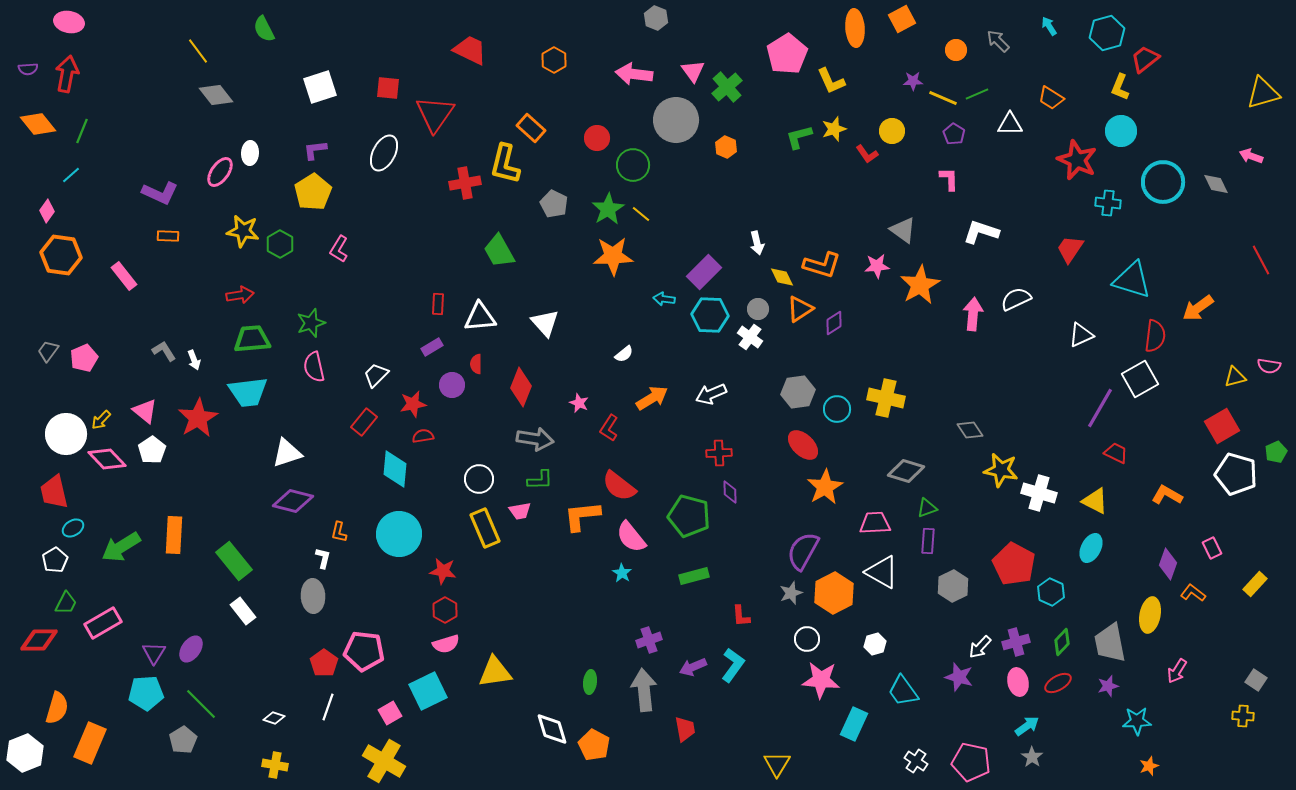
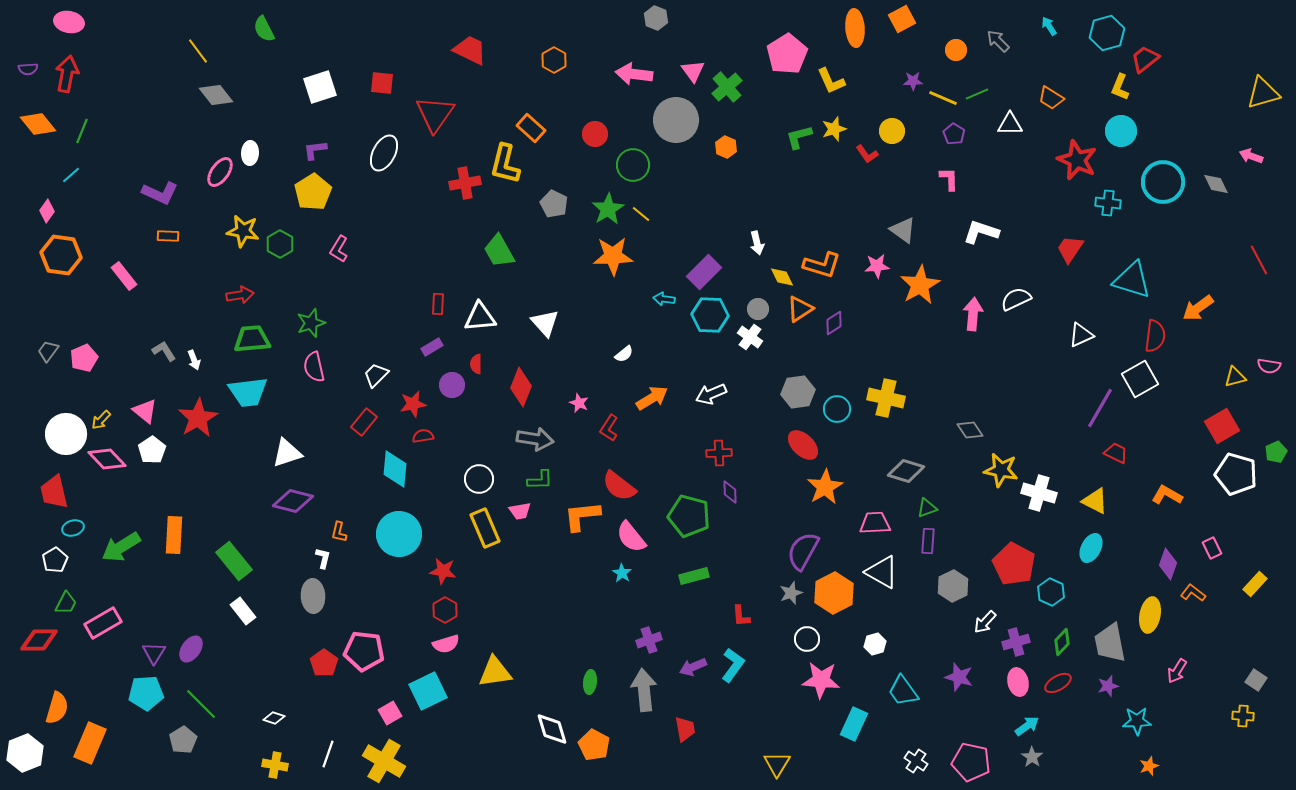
red square at (388, 88): moved 6 px left, 5 px up
red circle at (597, 138): moved 2 px left, 4 px up
red line at (1261, 260): moved 2 px left
cyan ellipse at (73, 528): rotated 15 degrees clockwise
white arrow at (980, 647): moved 5 px right, 25 px up
white line at (328, 707): moved 47 px down
